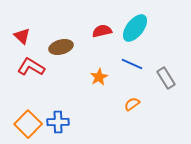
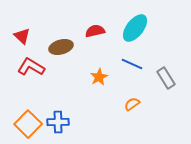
red semicircle: moved 7 px left
